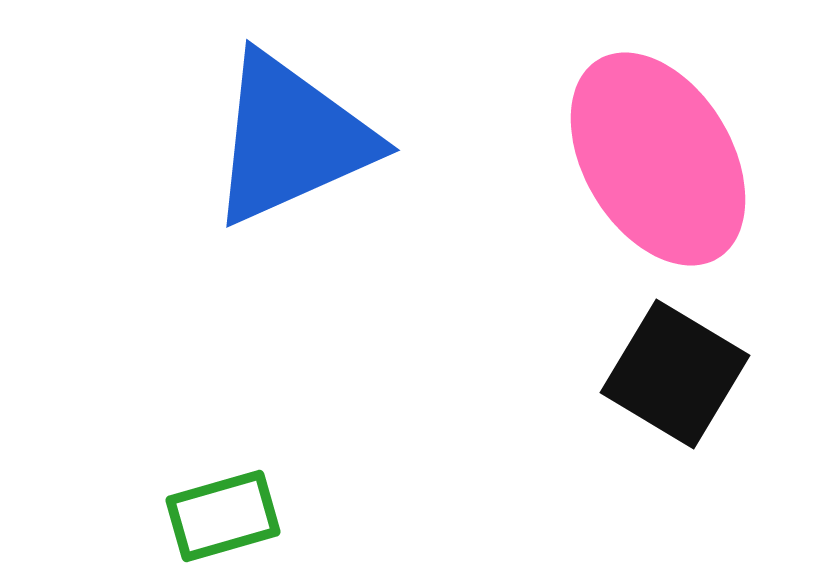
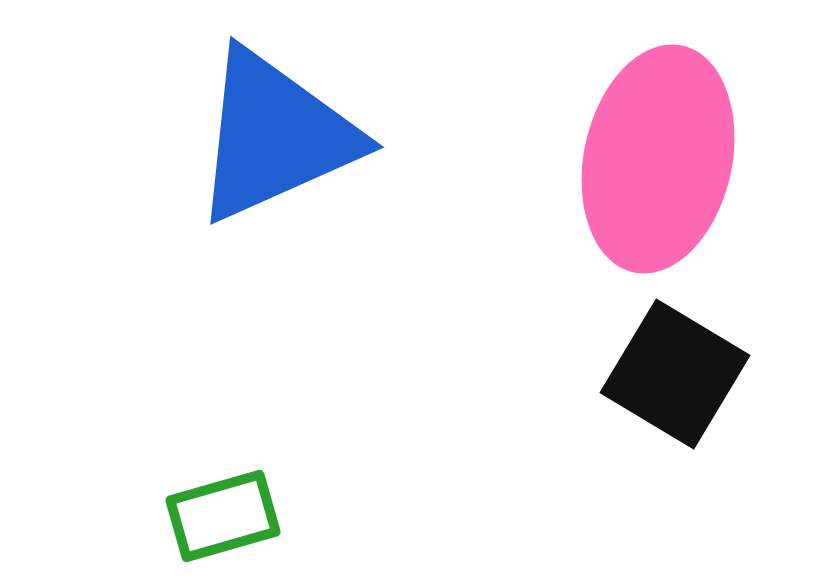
blue triangle: moved 16 px left, 3 px up
pink ellipse: rotated 43 degrees clockwise
